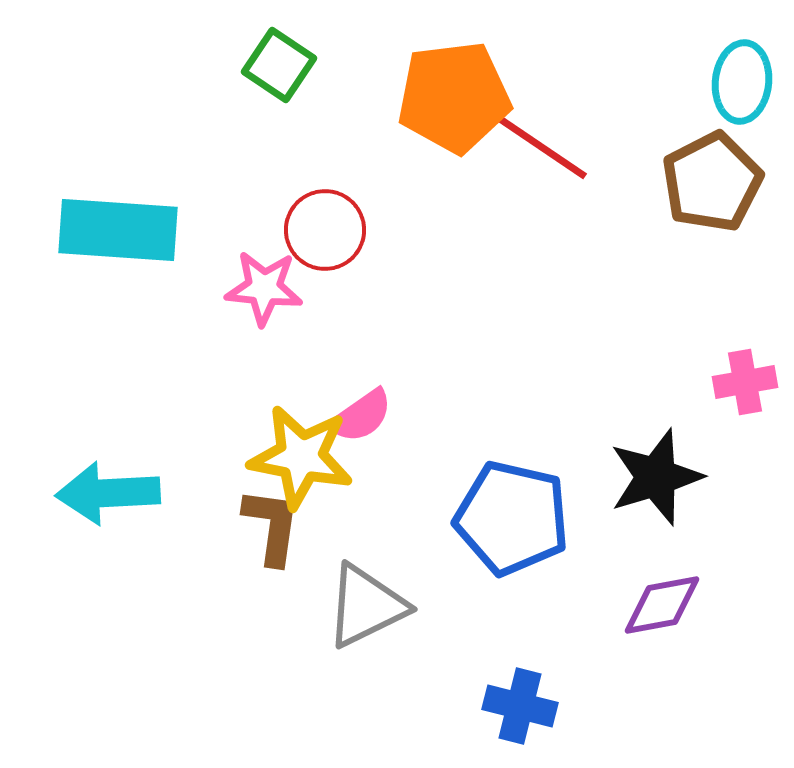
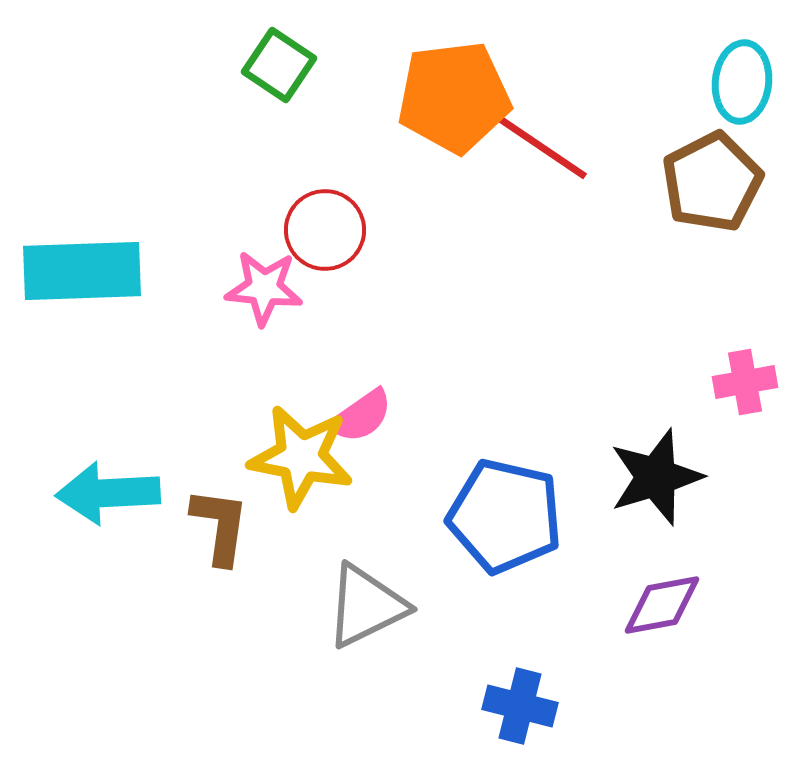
cyan rectangle: moved 36 px left, 41 px down; rotated 6 degrees counterclockwise
blue pentagon: moved 7 px left, 2 px up
brown L-shape: moved 52 px left
